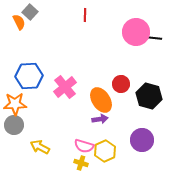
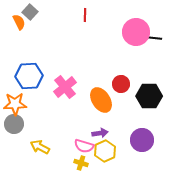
black hexagon: rotated 15 degrees counterclockwise
purple arrow: moved 14 px down
gray circle: moved 1 px up
